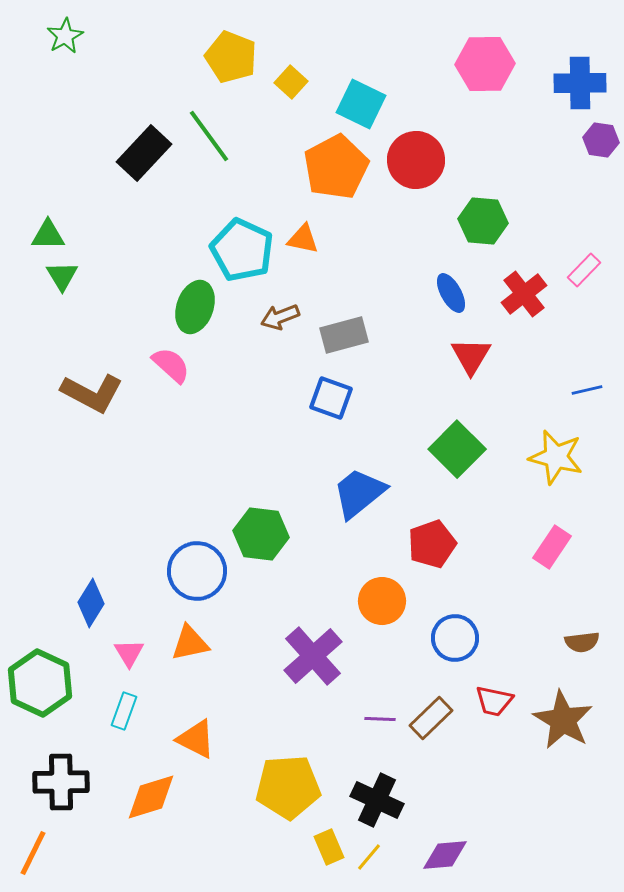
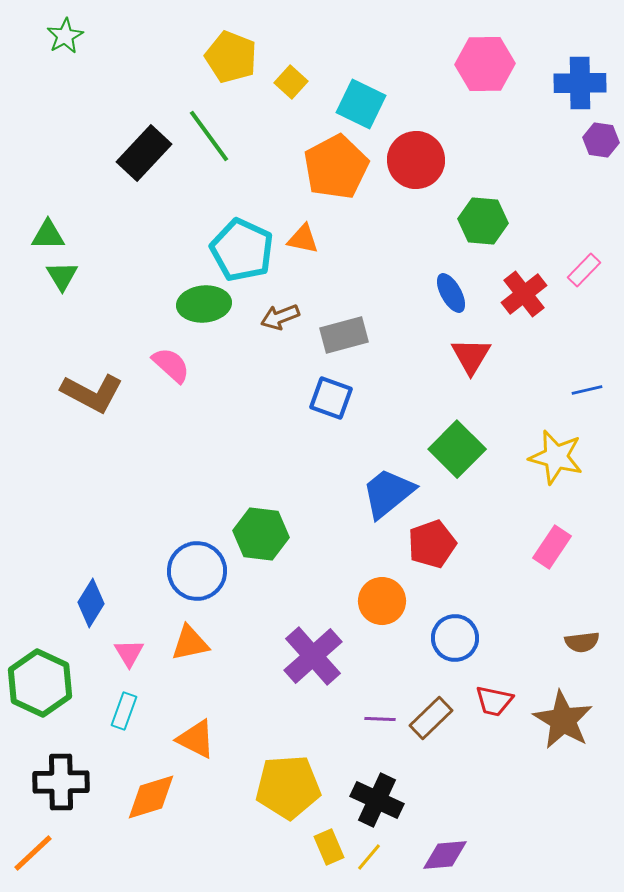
green ellipse at (195, 307): moved 9 px right, 3 px up; rotated 66 degrees clockwise
blue trapezoid at (359, 493): moved 29 px right
orange line at (33, 853): rotated 21 degrees clockwise
